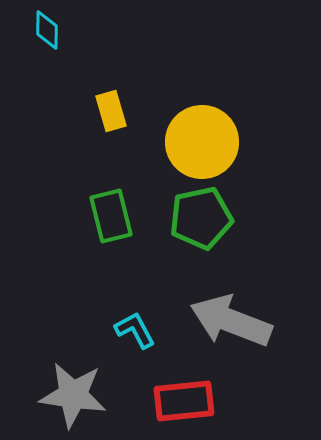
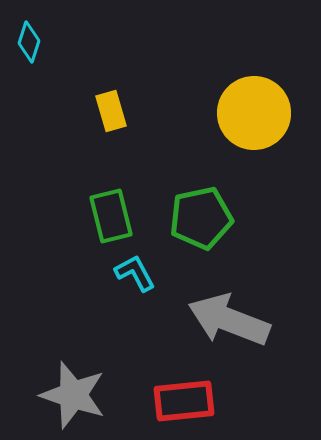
cyan diamond: moved 18 px left, 12 px down; rotated 18 degrees clockwise
yellow circle: moved 52 px right, 29 px up
gray arrow: moved 2 px left, 1 px up
cyan L-shape: moved 57 px up
gray star: rotated 10 degrees clockwise
